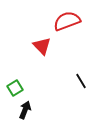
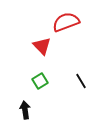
red semicircle: moved 1 px left, 1 px down
green square: moved 25 px right, 7 px up
black arrow: rotated 30 degrees counterclockwise
